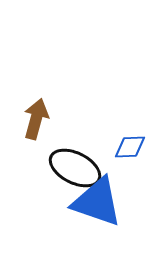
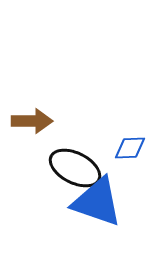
brown arrow: moved 4 px left, 2 px down; rotated 75 degrees clockwise
blue diamond: moved 1 px down
